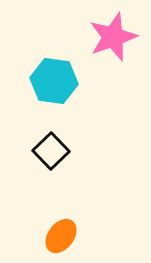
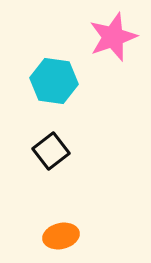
black square: rotated 6 degrees clockwise
orange ellipse: rotated 40 degrees clockwise
